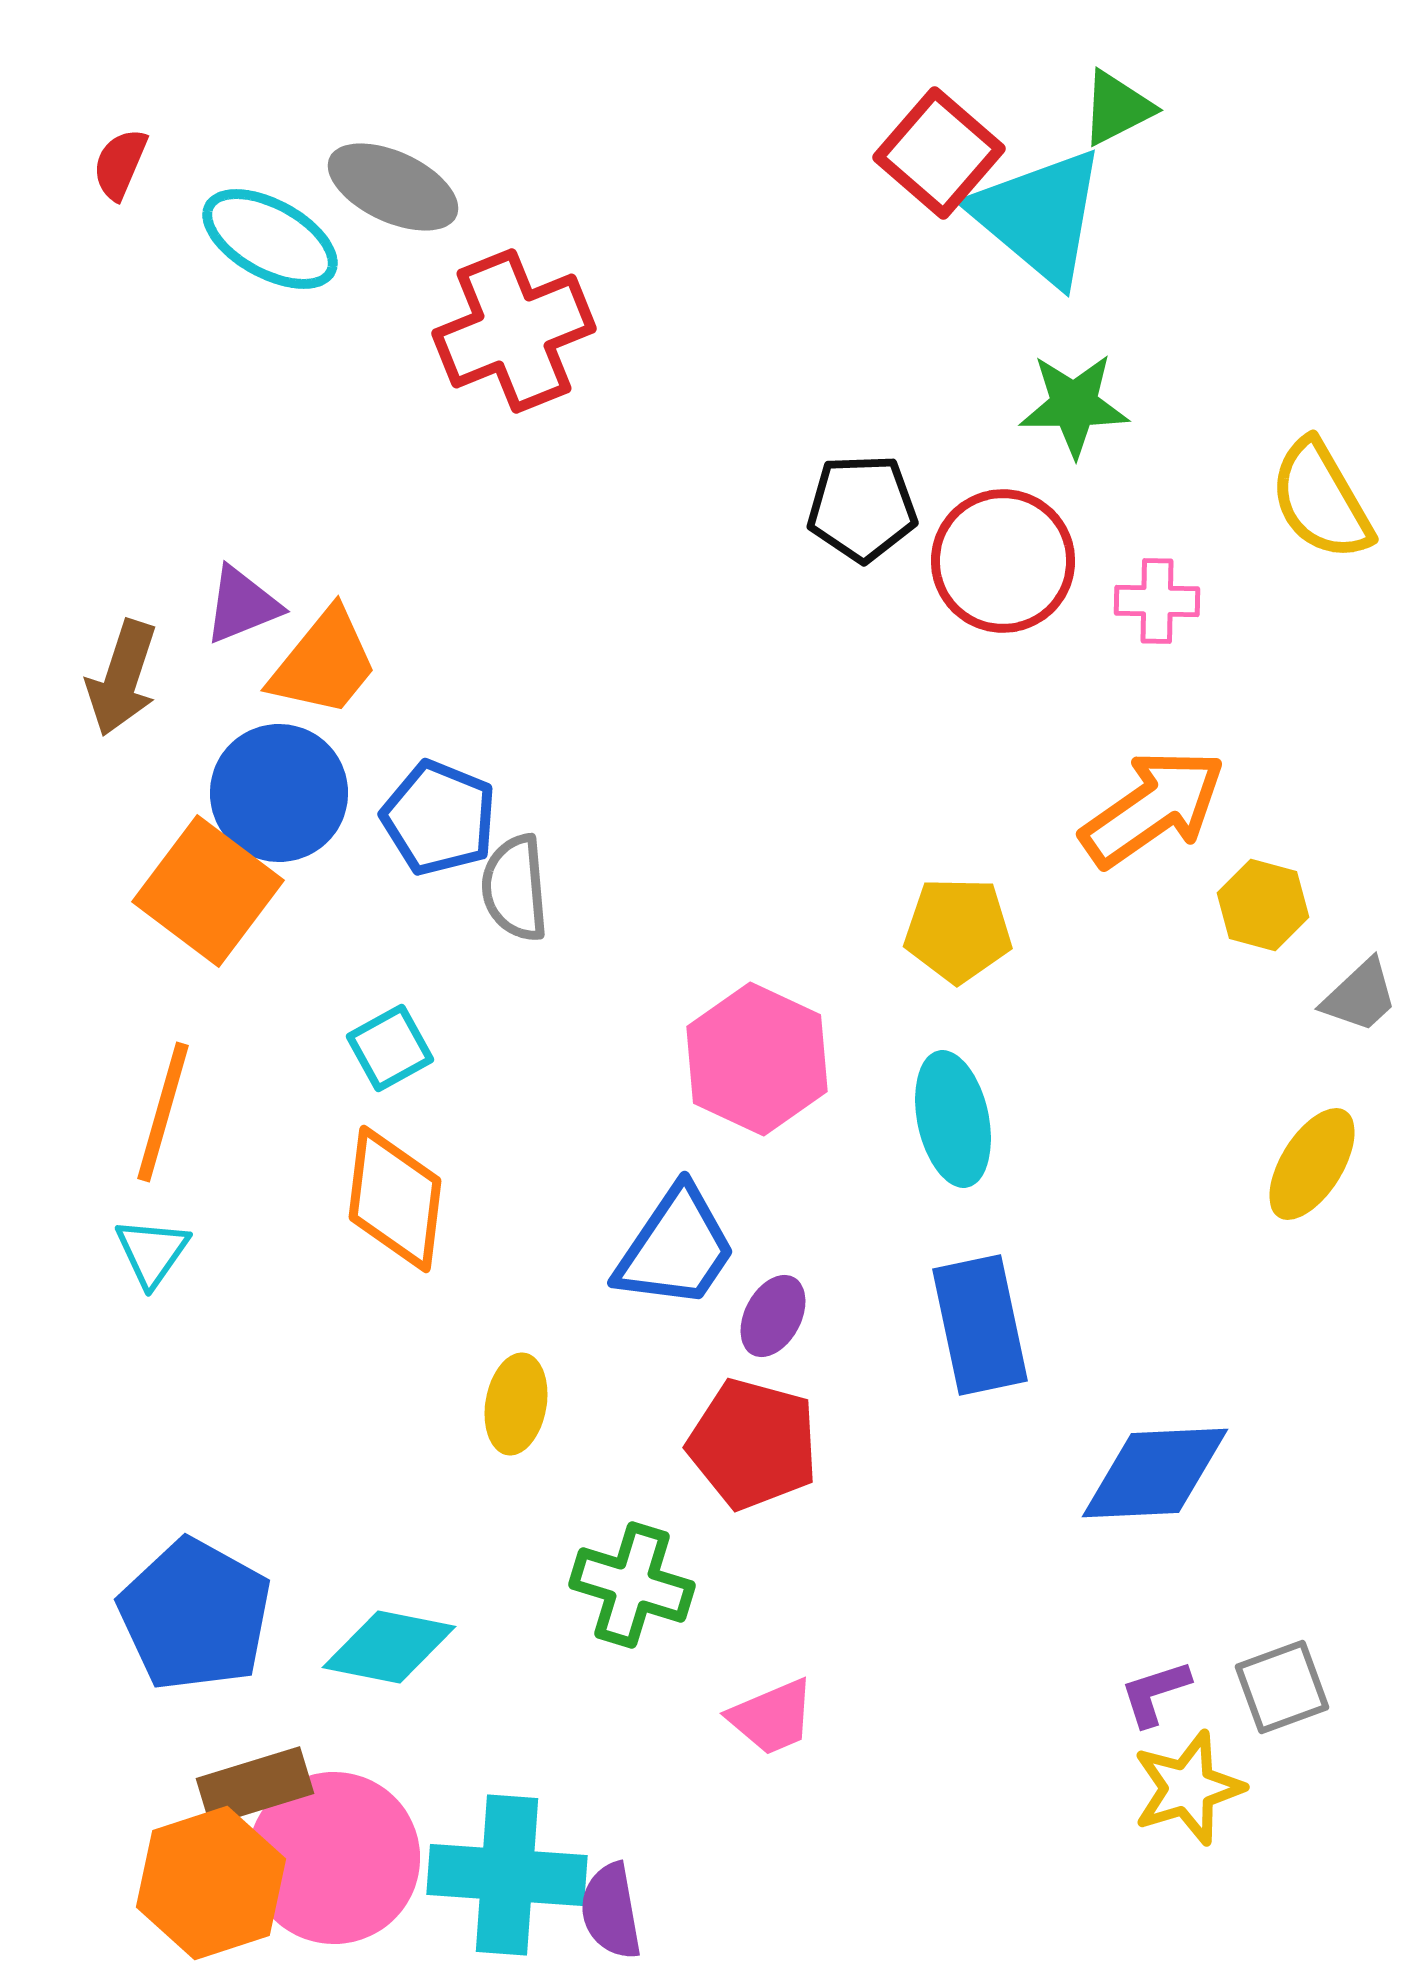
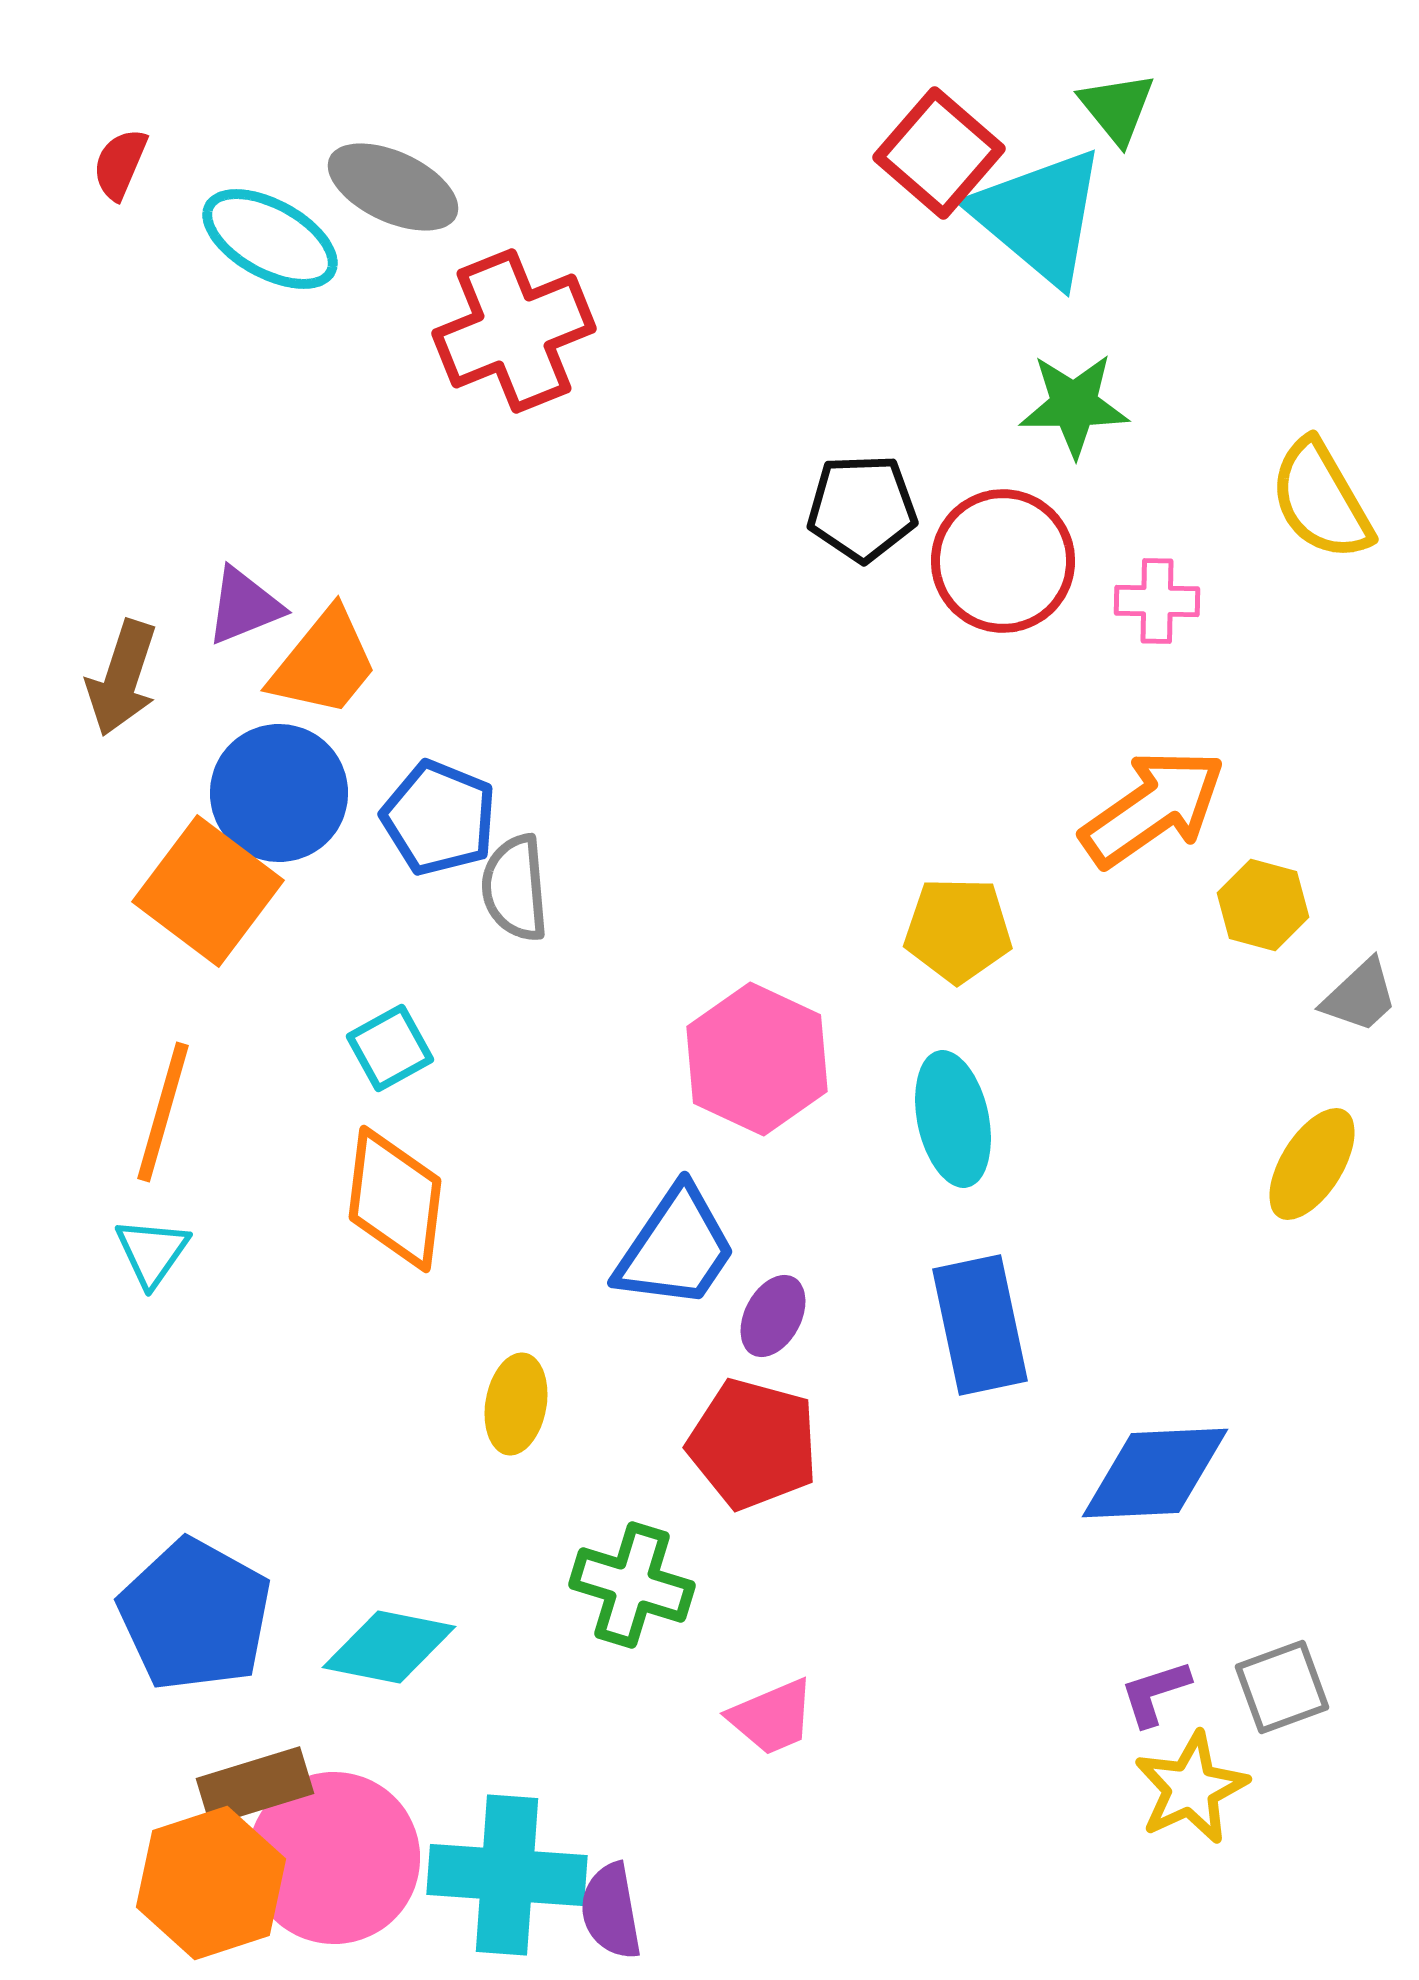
green triangle at (1117, 108): rotated 42 degrees counterclockwise
purple triangle at (242, 605): moved 2 px right, 1 px down
yellow star at (1188, 1788): moved 3 px right; rotated 8 degrees counterclockwise
